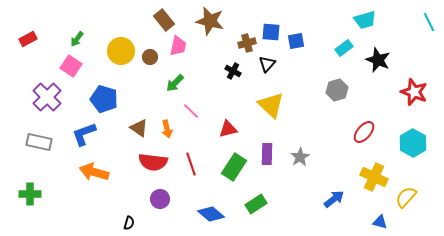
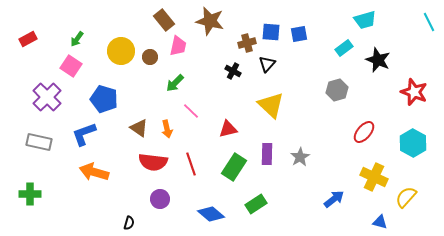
blue square at (296, 41): moved 3 px right, 7 px up
